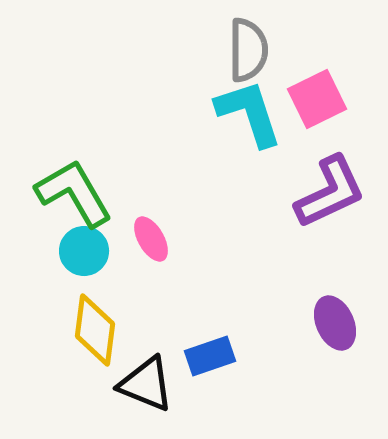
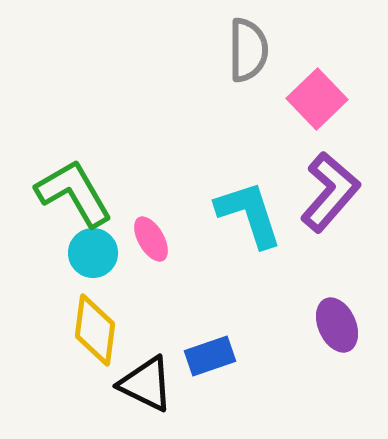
pink square: rotated 18 degrees counterclockwise
cyan L-shape: moved 101 px down
purple L-shape: rotated 24 degrees counterclockwise
cyan circle: moved 9 px right, 2 px down
purple ellipse: moved 2 px right, 2 px down
black triangle: rotated 4 degrees clockwise
